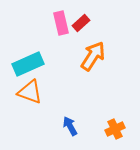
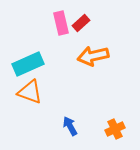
orange arrow: rotated 136 degrees counterclockwise
